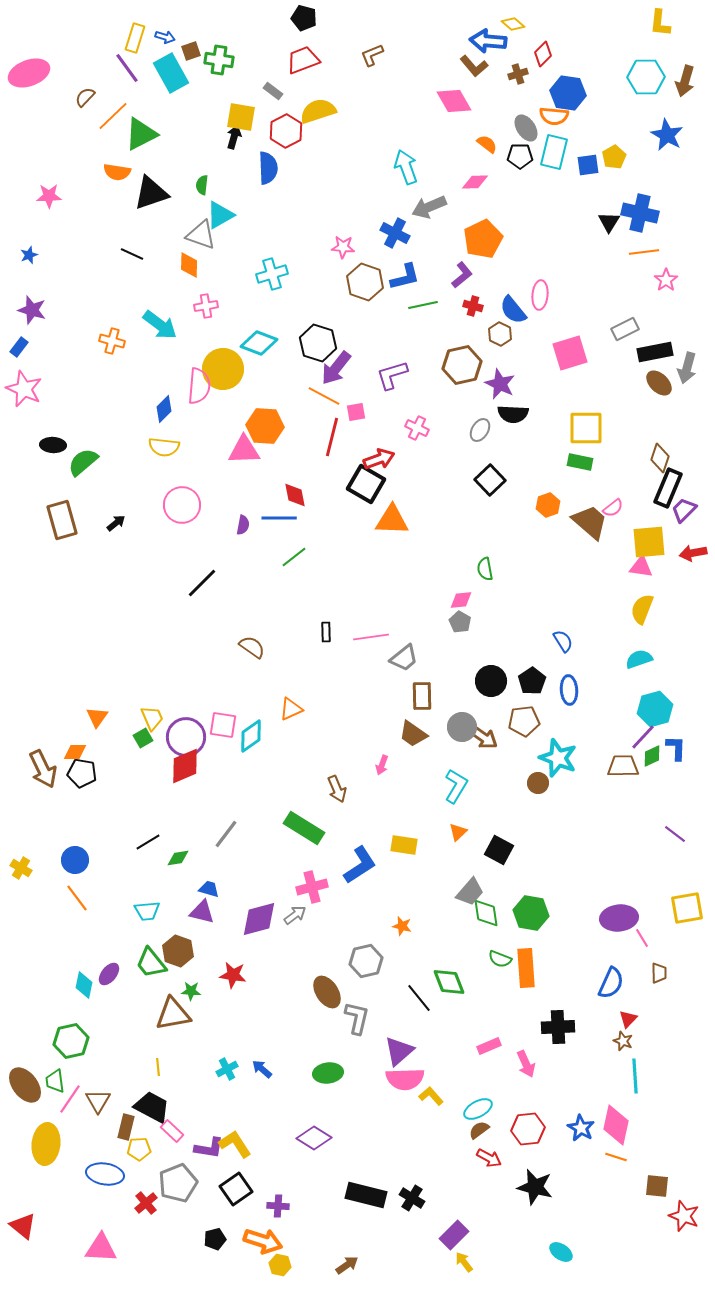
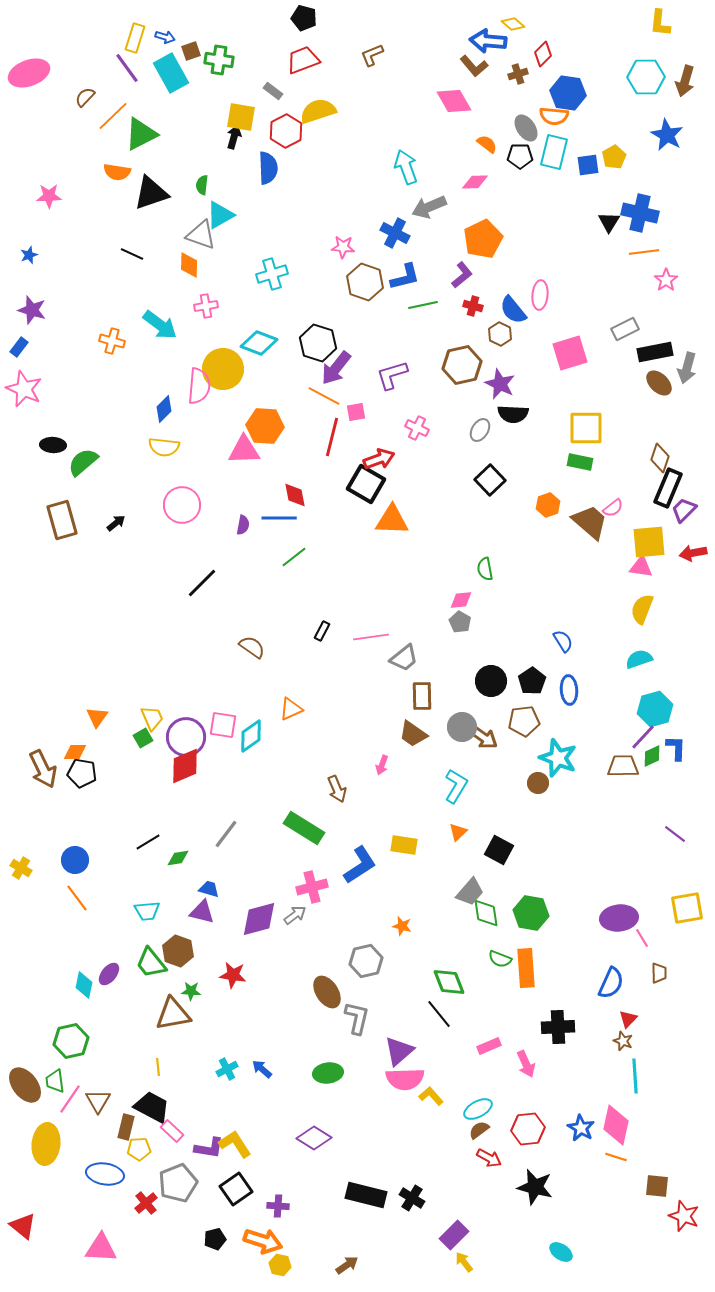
black rectangle at (326, 632): moved 4 px left, 1 px up; rotated 30 degrees clockwise
black line at (419, 998): moved 20 px right, 16 px down
